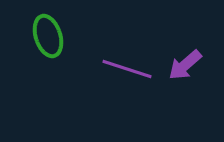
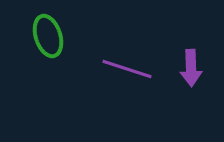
purple arrow: moved 6 px right, 3 px down; rotated 51 degrees counterclockwise
